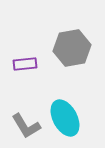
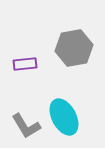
gray hexagon: moved 2 px right
cyan ellipse: moved 1 px left, 1 px up
